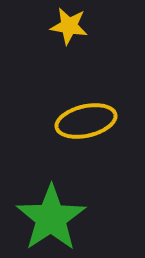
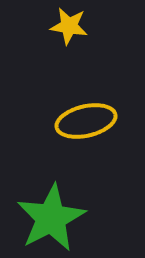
green star: rotated 6 degrees clockwise
